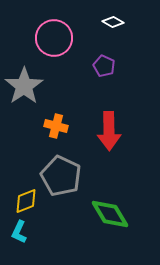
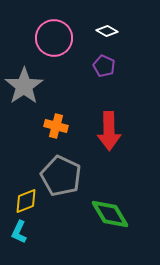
white diamond: moved 6 px left, 9 px down
